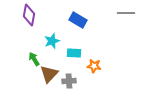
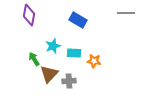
cyan star: moved 1 px right, 5 px down
orange star: moved 5 px up
